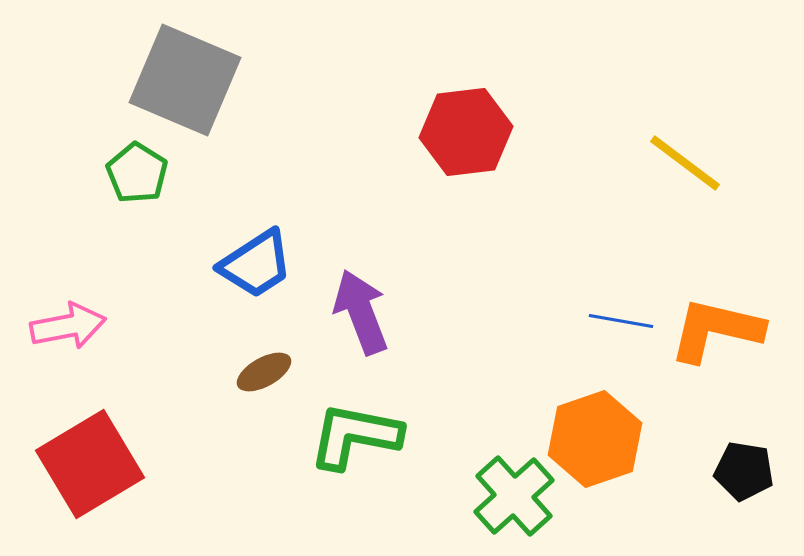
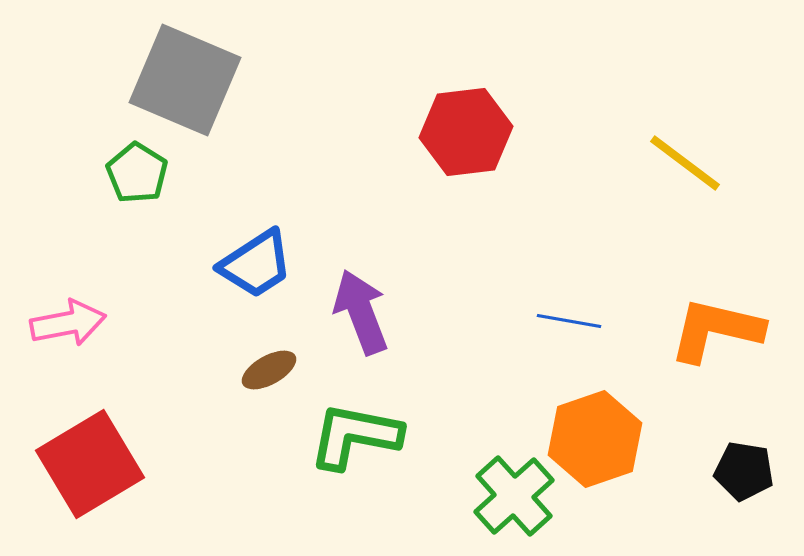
blue line: moved 52 px left
pink arrow: moved 3 px up
brown ellipse: moved 5 px right, 2 px up
